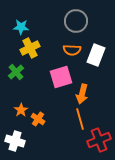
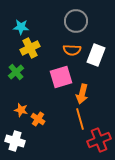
orange star: rotated 24 degrees counterclockwise
